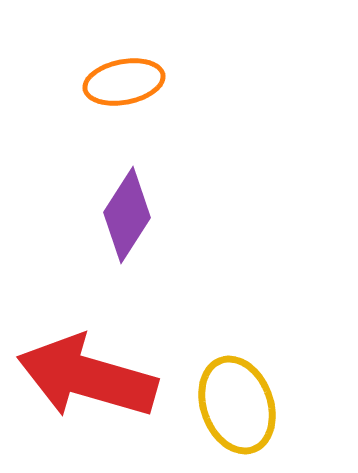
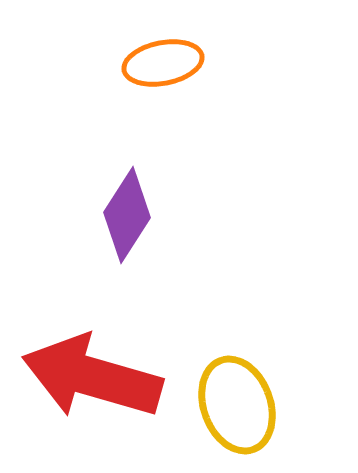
orange ellipse: moved 39 px right, 19 px up
red arrow: moved 5 px right
